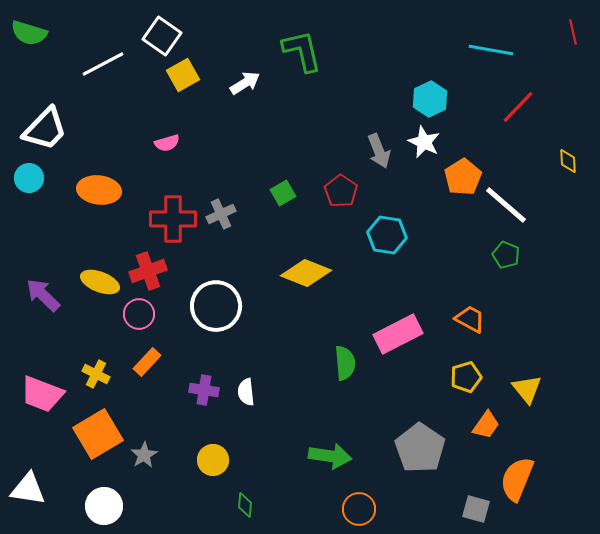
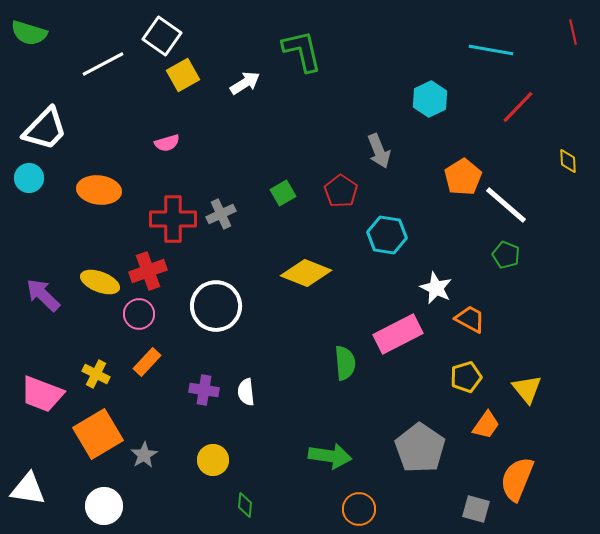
white star at (424, 142): moved 12 px right, 146 px down
